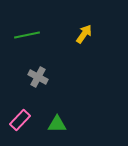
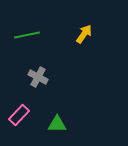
pink rectangle: moved 1 px left, 5 px up
